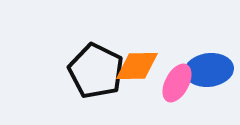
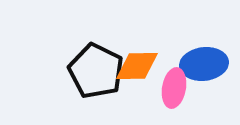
blue ellipse: moved 5 px left, 6 px up
pink ellipse: moved 3 px left, 5 px down; rotated 18 degrees counterclockwise
